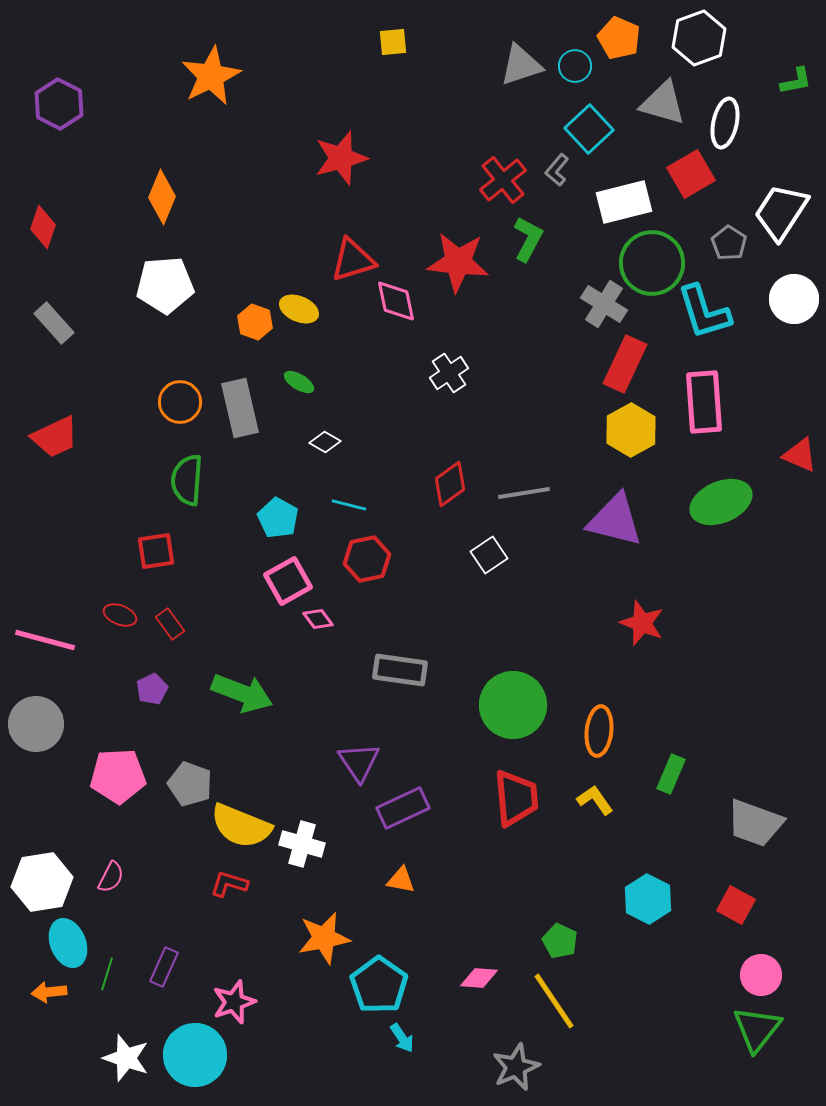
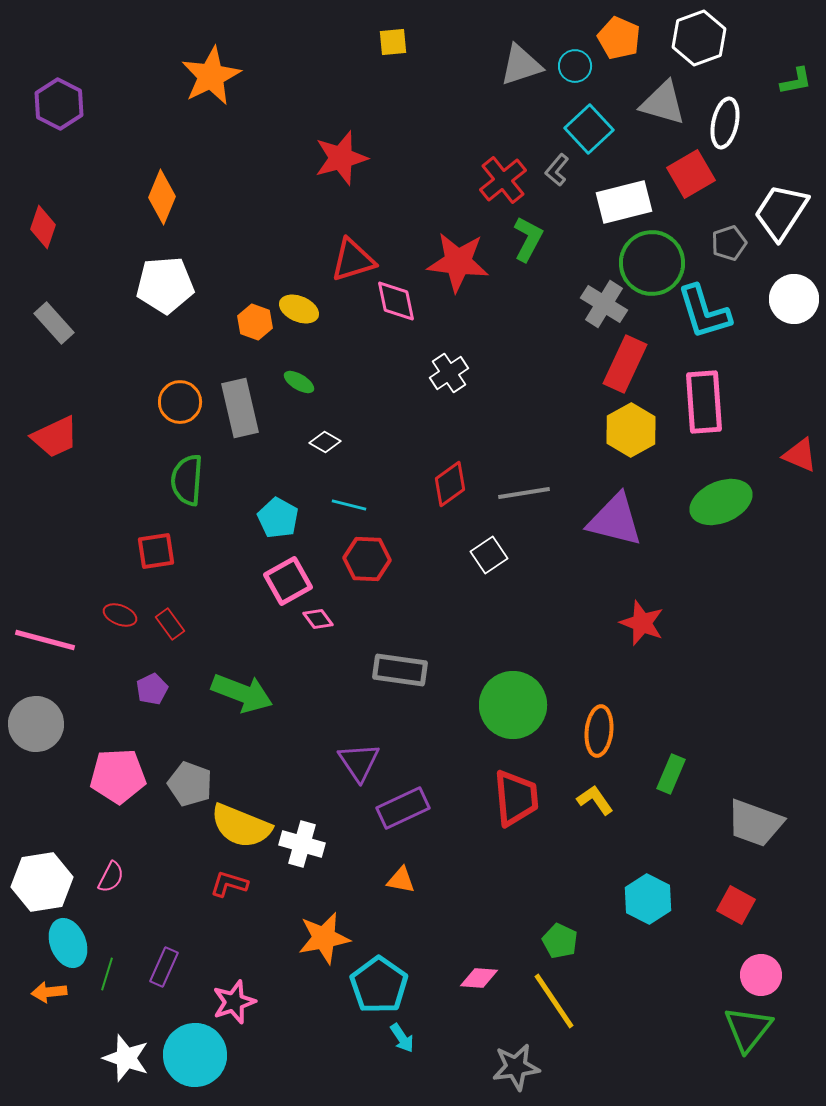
gray pentagon at (729, 243): rotated 20 degrees clockwise
red hexagon at (367, 559): rotated 15 degrees clockwise
green triangle at (757, 1029): moved 9 px left
gray star at (516, 1067): rotated 15 degrees clockwise
